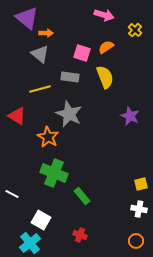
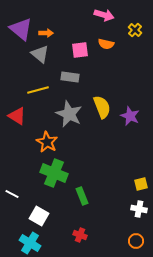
purple triangle: moved 6 px left, 11 px down
orange semicircle: moved 3 px up; rotated 133 degrees counterclockwise
pink square: moved 2 px left, 3 px up; rotated 24 degrees counterclockwise
yellow semicircle: moved 3 px left, 30 px down
yellow line: moved 2 px left, 1 px down
orange star: moved 1 px left, 5 px down
green rectangle: rotated 18 degrees clockwise
white square: moved 2 px left, 4 px up
cyan cross: rotated 20 degrees counterclockwise
